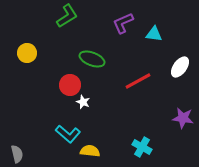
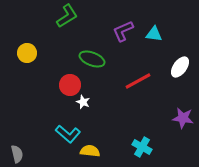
purple L-shape: moved 8 px down
